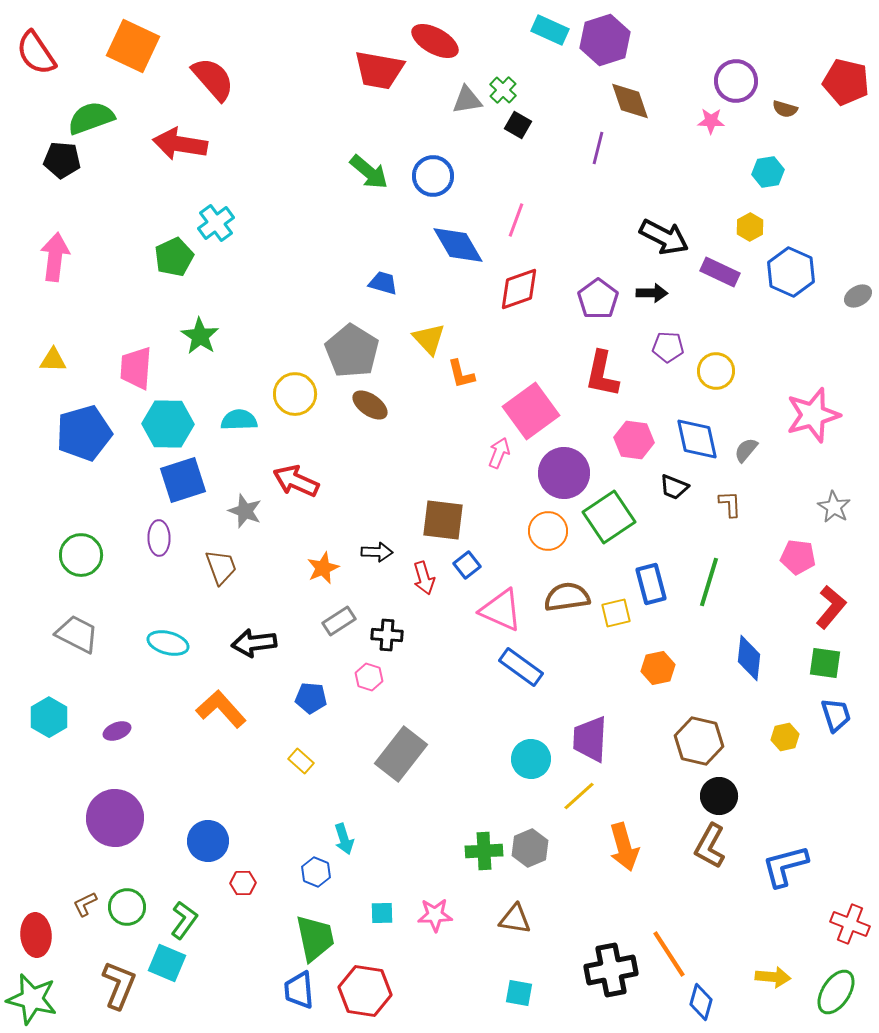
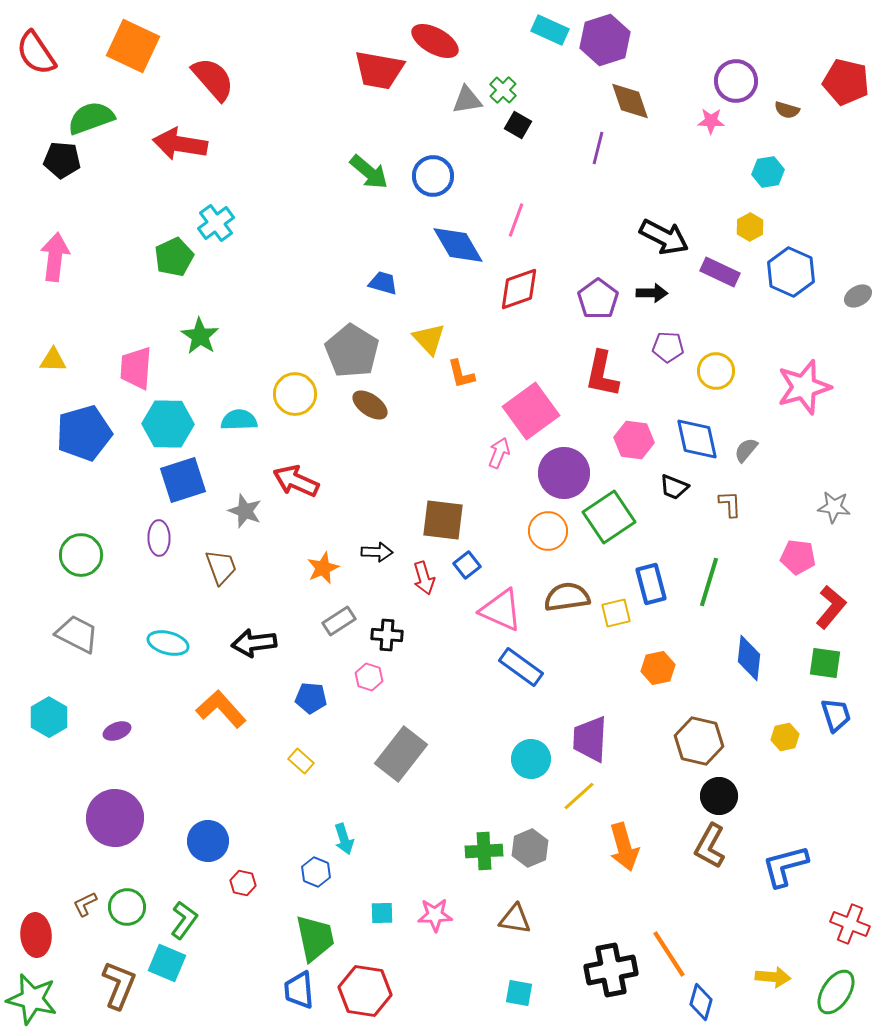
brown semicircle at (785, 109): moved 2 px right, 1 px down
pink star at (813, 415): moved 9 px left, 28 px up
gray star at (834, 507): rotated 24 degrees counterclockwise
red hexagon at (243, 883): rotated 15 degrees clockwise
